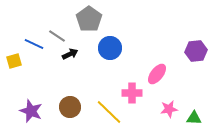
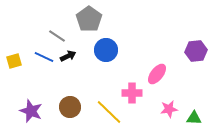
blue line: moved 10 px right, 13 px down
blue circle: moved 4 px left, 2 px down
black arrow: moved 2 px left, 2 px down
